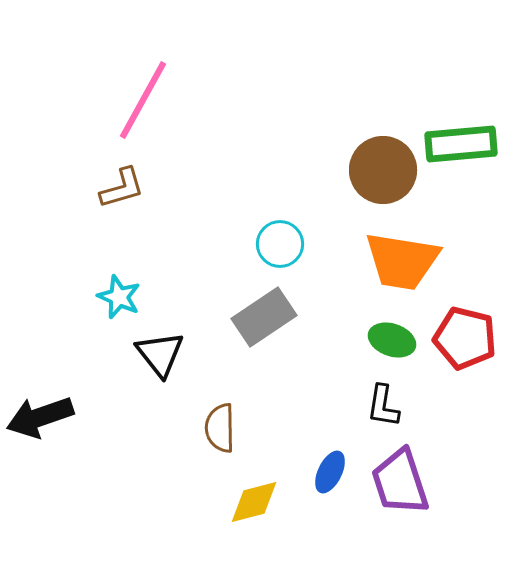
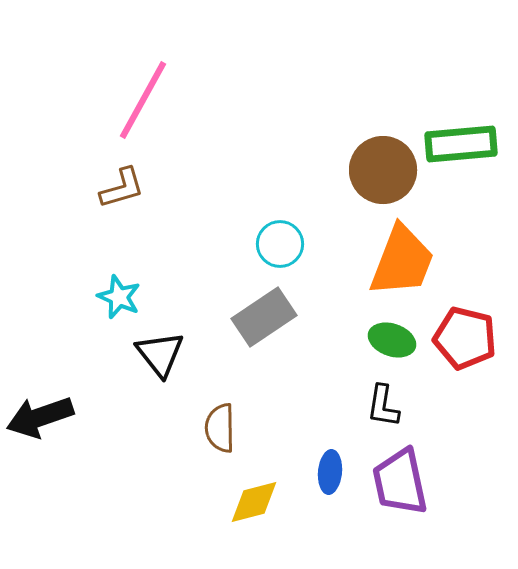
orange trapezoid: rotated 78 degrees counterclockwise
blue ellipse: rotated 21 degrees counterclockwise
purple trapezoid: rotated 6 degrees clockwise
